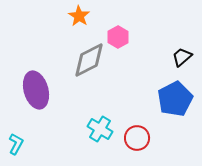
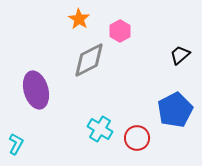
orange star: moved 3 px down
pink hexagon: moved 2 px right, 6 px up
black trapezoid: moved 2 px left, 2 px up
blue pentagon: moved 11 px down
